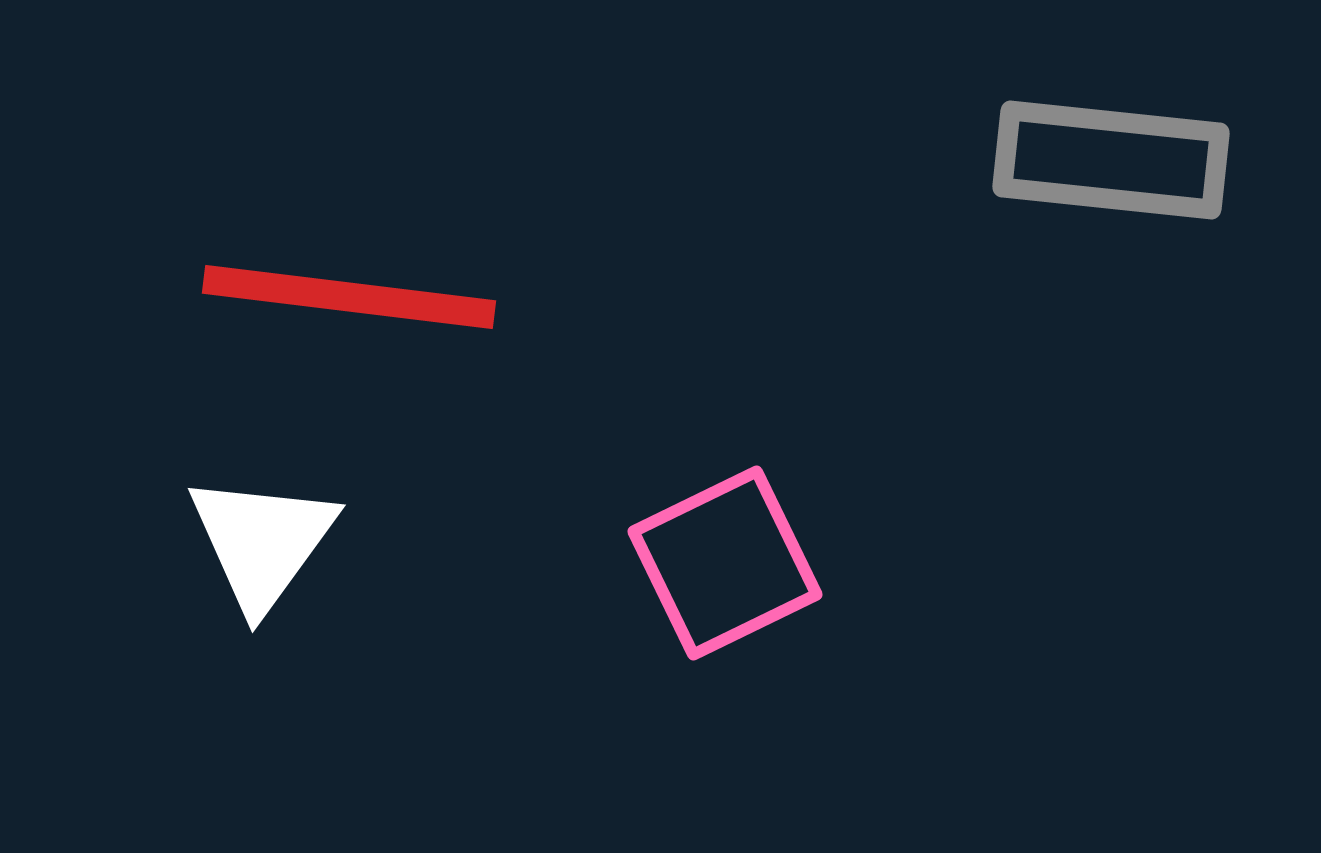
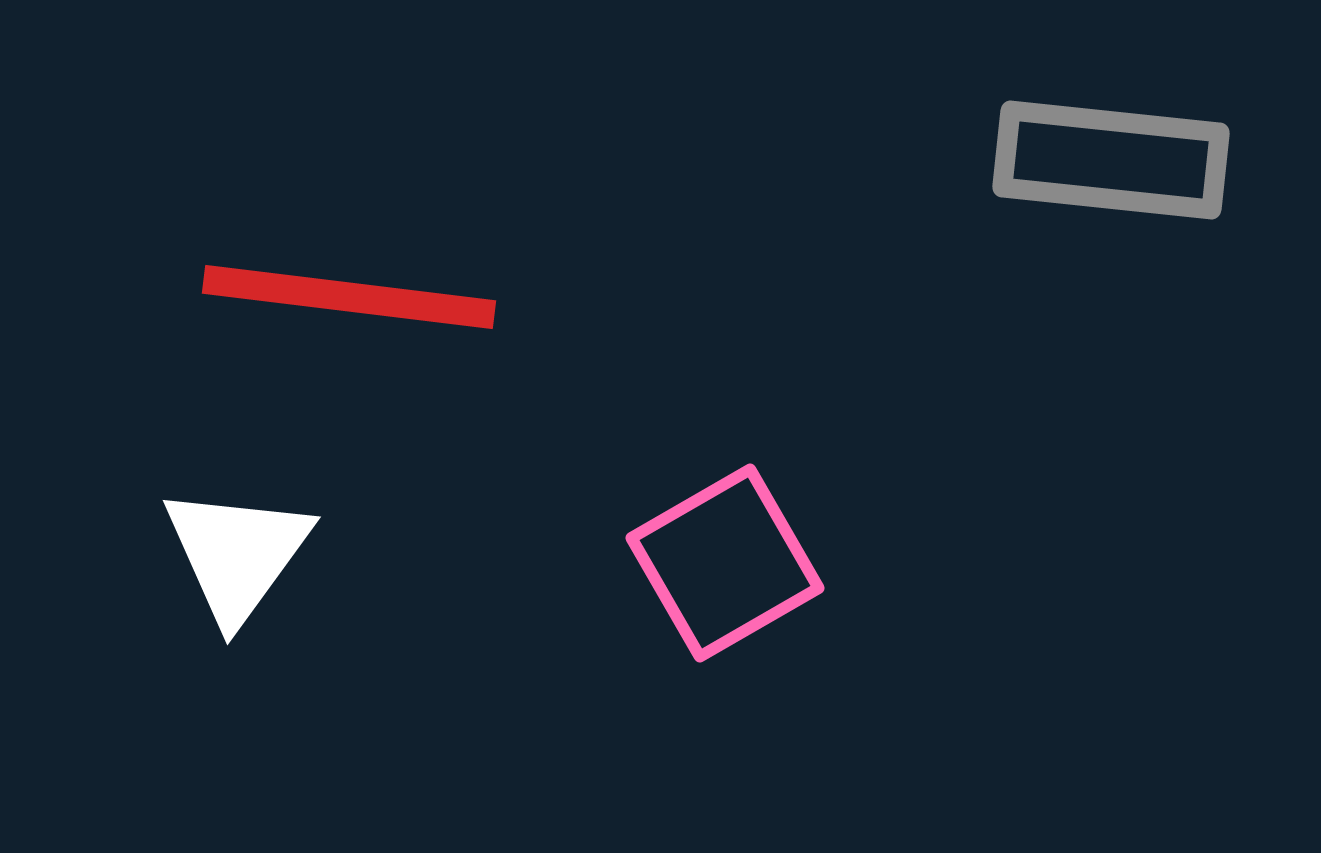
white triangle: moved 25 px left, 12 px down
pink square: rotated 4 degrees counterclockwise
